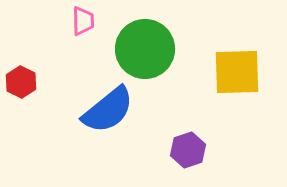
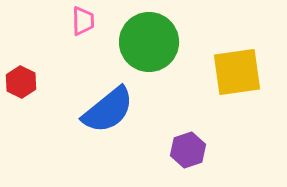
green circle: moved 4 px right, 7 px up
yellow square: rotated 6 degrees counterclockwise
